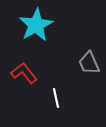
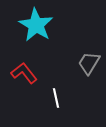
cyan star: rotated 12 degrees counterclockwise
gray trapezoid: rotated 55 degrees clockwise
